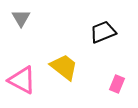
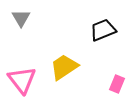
black trapezoid: moved 2 px up
yellow trapezoid: rotated 72 degrees counterclockwise
pink triangle: rotated 24 degrees clockwise
